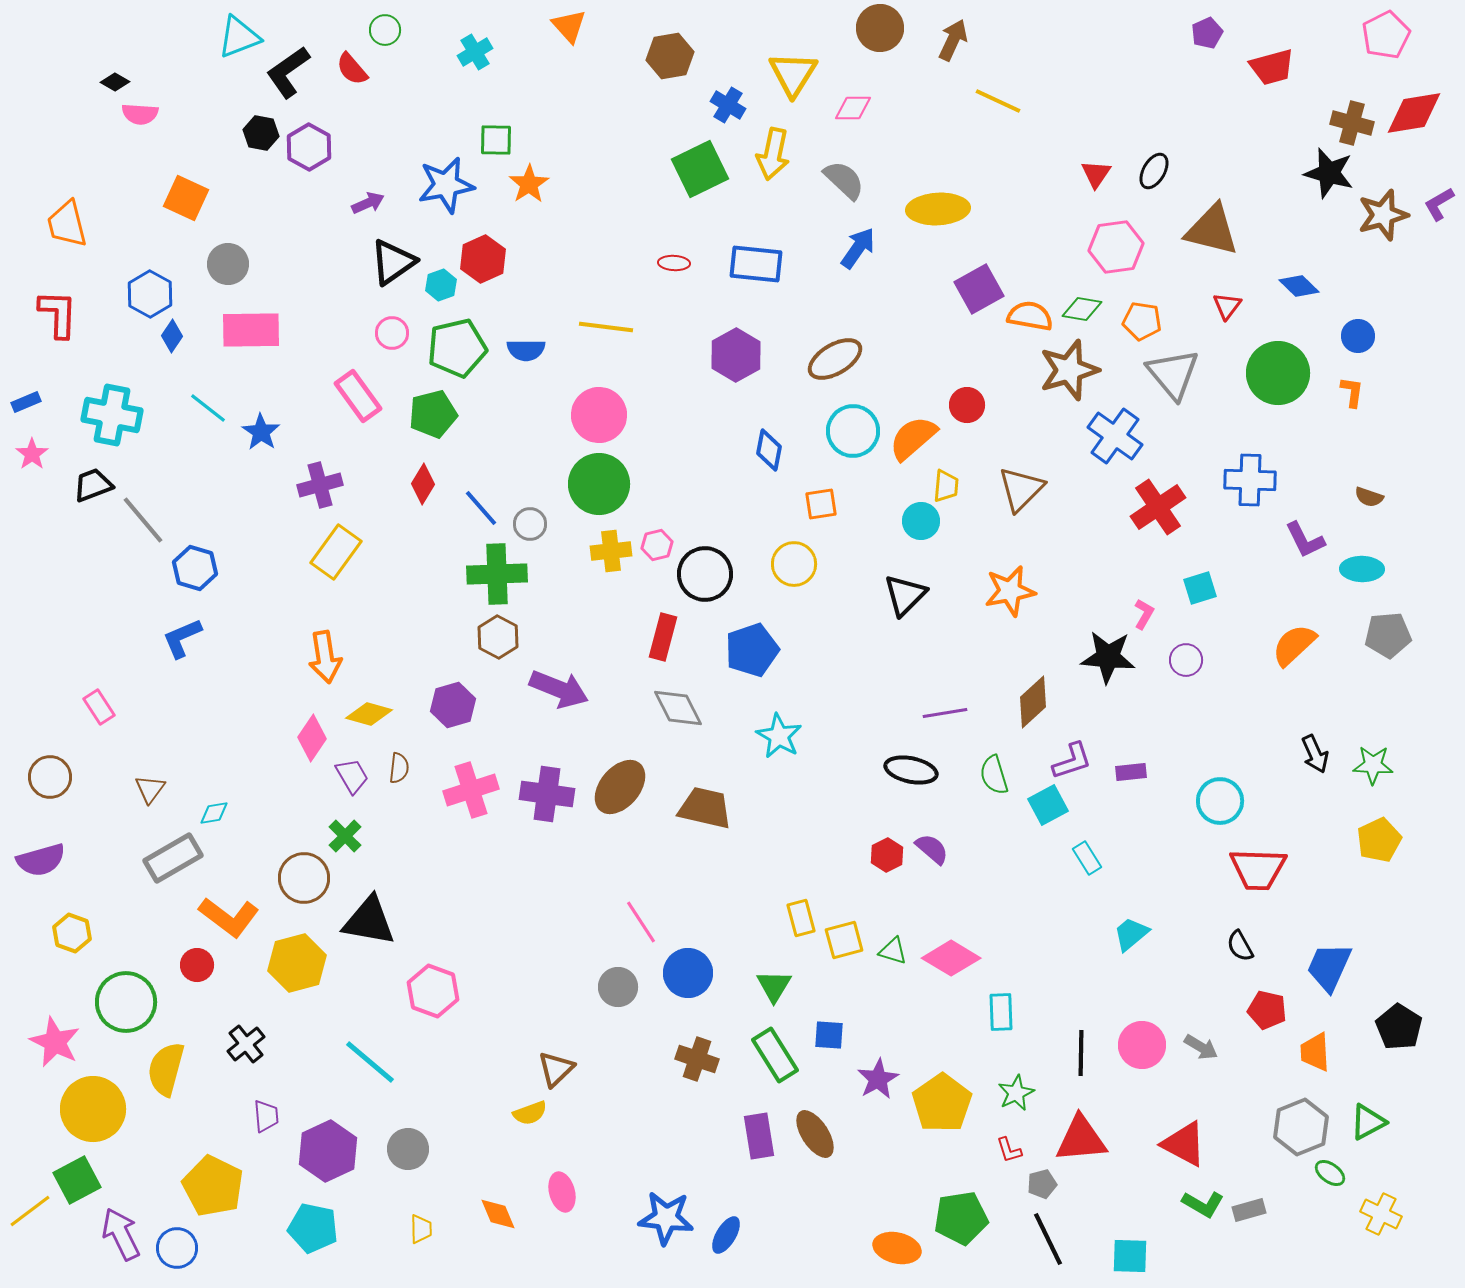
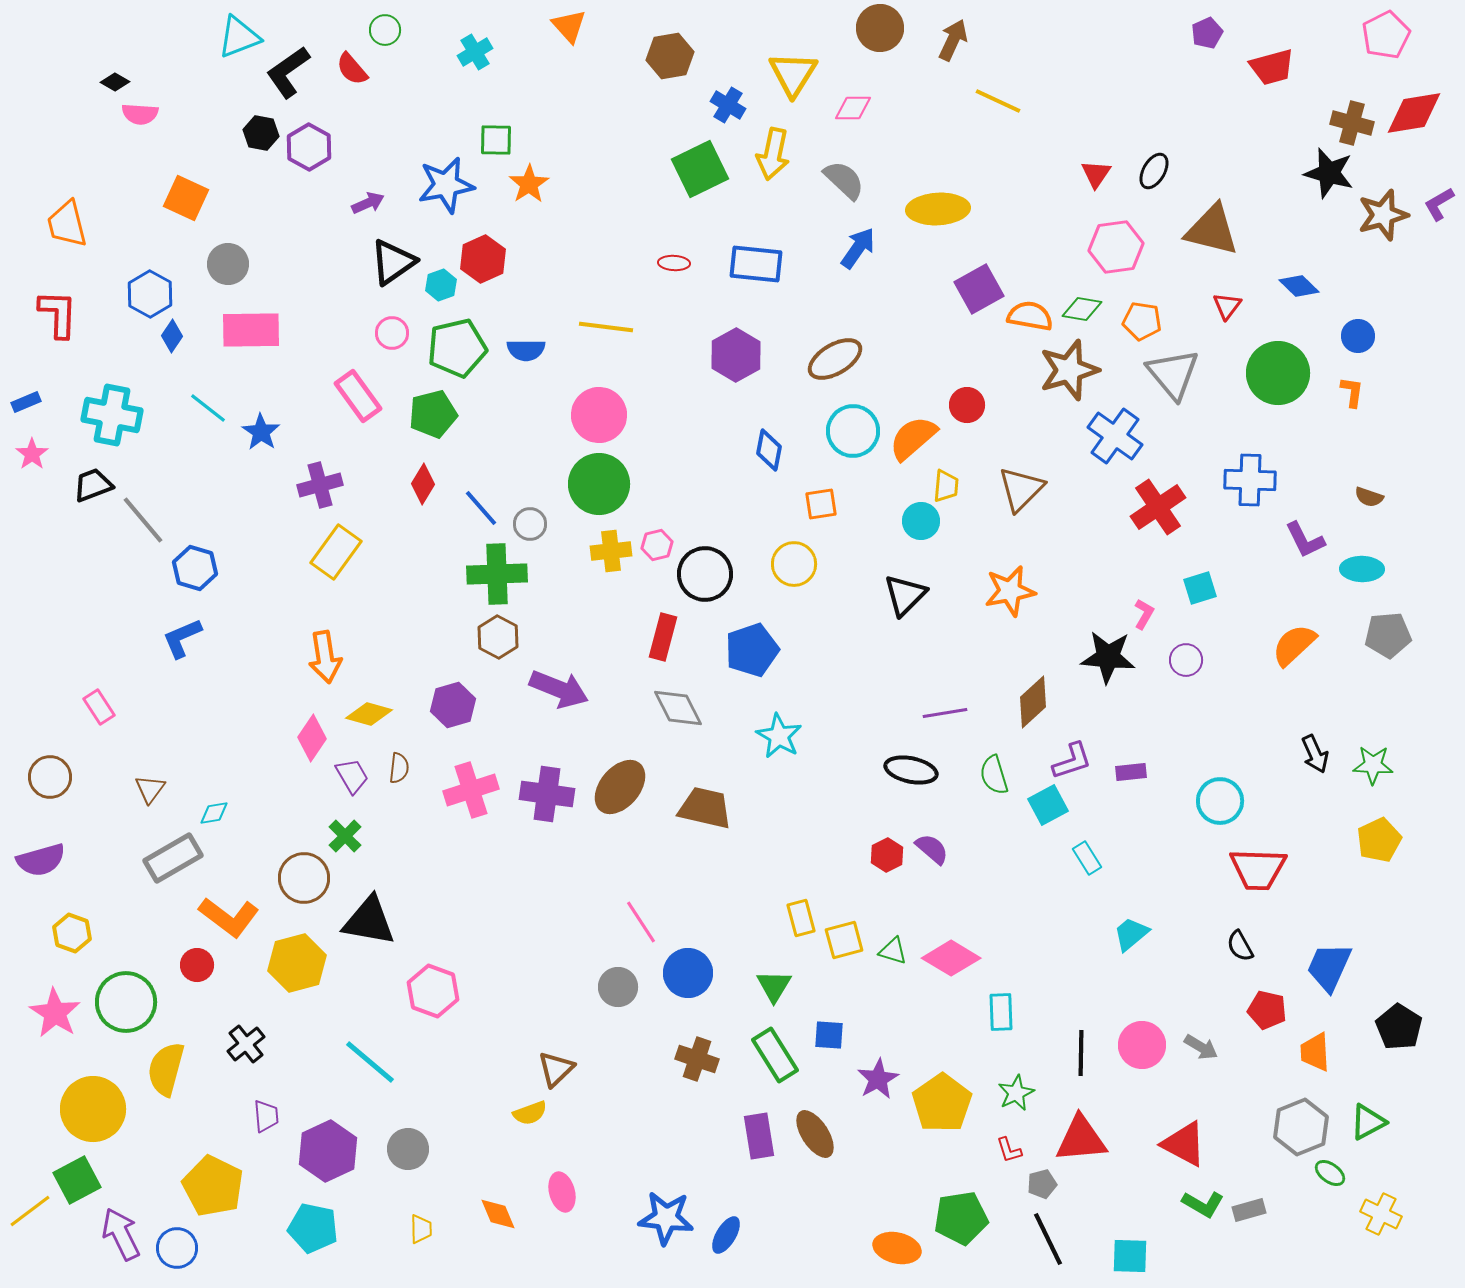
pink star at (55, 1042): moved 29 px up; rotated 6 degrees clockwise
